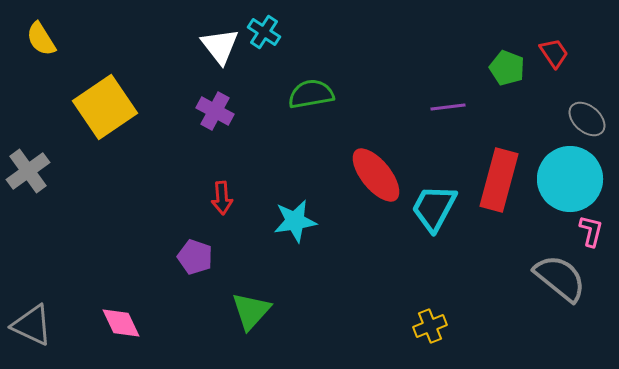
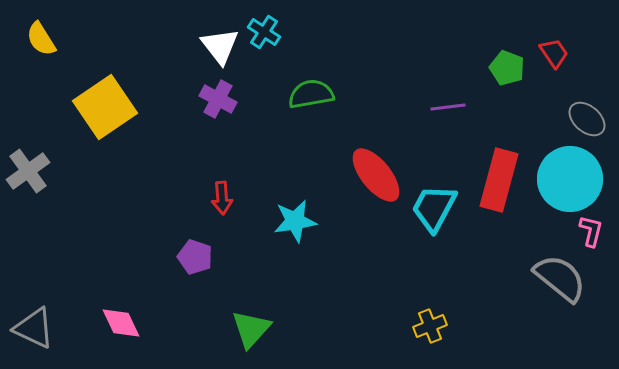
purple cross: moved 3 px right, 12 px up
green triangle: moved 18 px down
gray triangle: moved 2 px right, 3 px down
